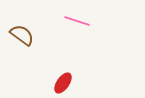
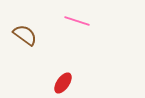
brown semicircle: moved 3 px right
